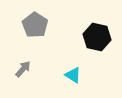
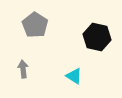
gray arrow: rotated 48 degrees counterclockwise
cyan triangle: moved 1 px right, 1 px down
